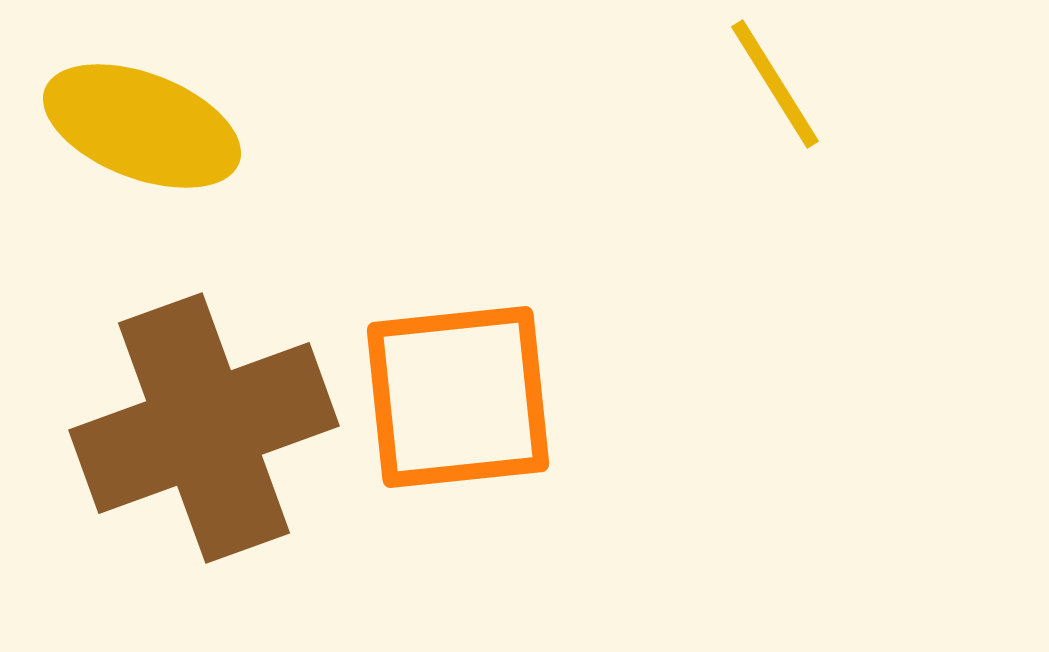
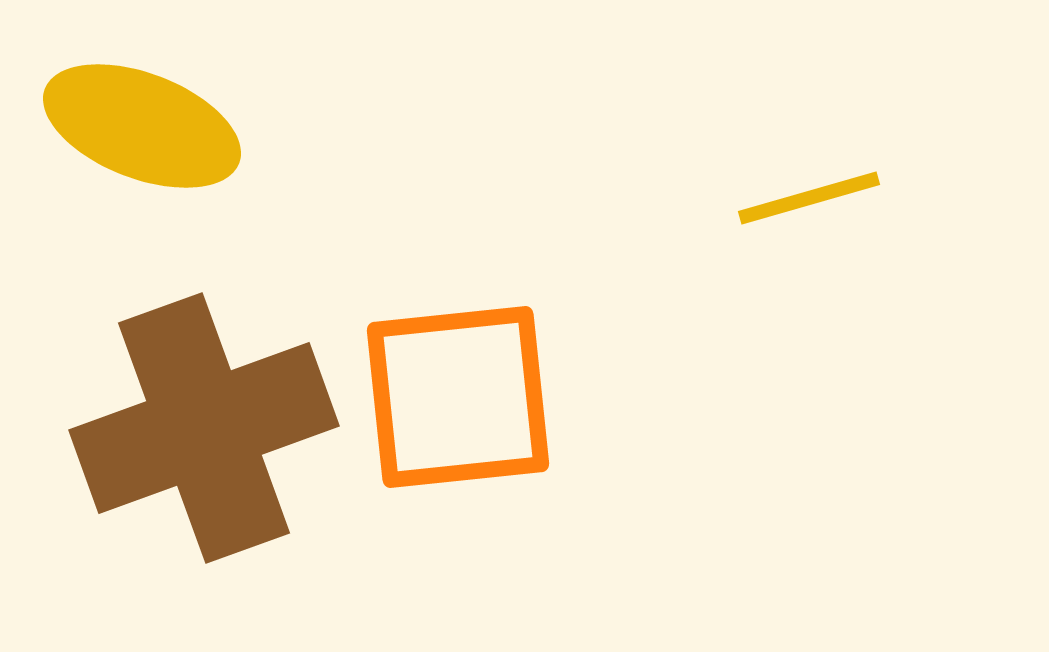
yellow line: moved 34 px right, 114 px down; rotated 74 degrees counterclockwise
